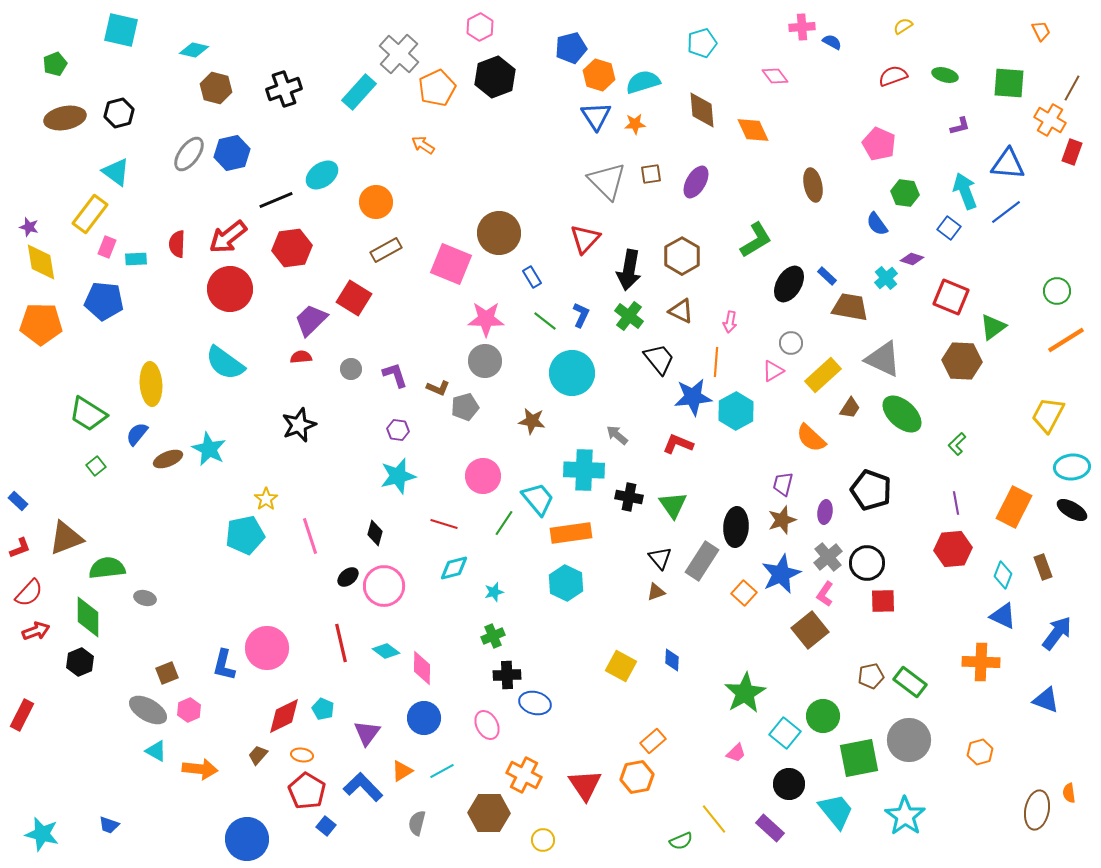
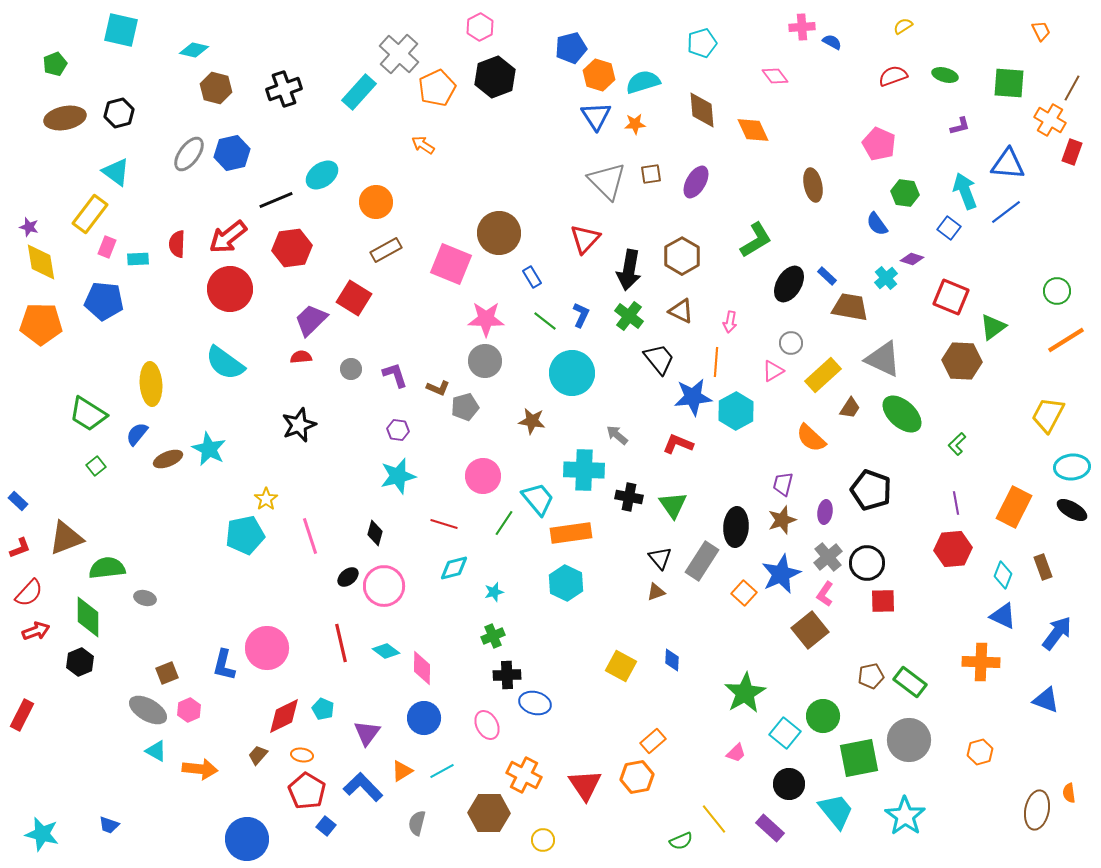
cyan rectangle at (136, 259): moved 2 px right
